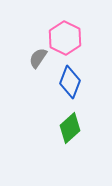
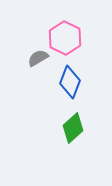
gray semicircle: rotated 25 degrees clockwise
green diamond: moved 3 px right
